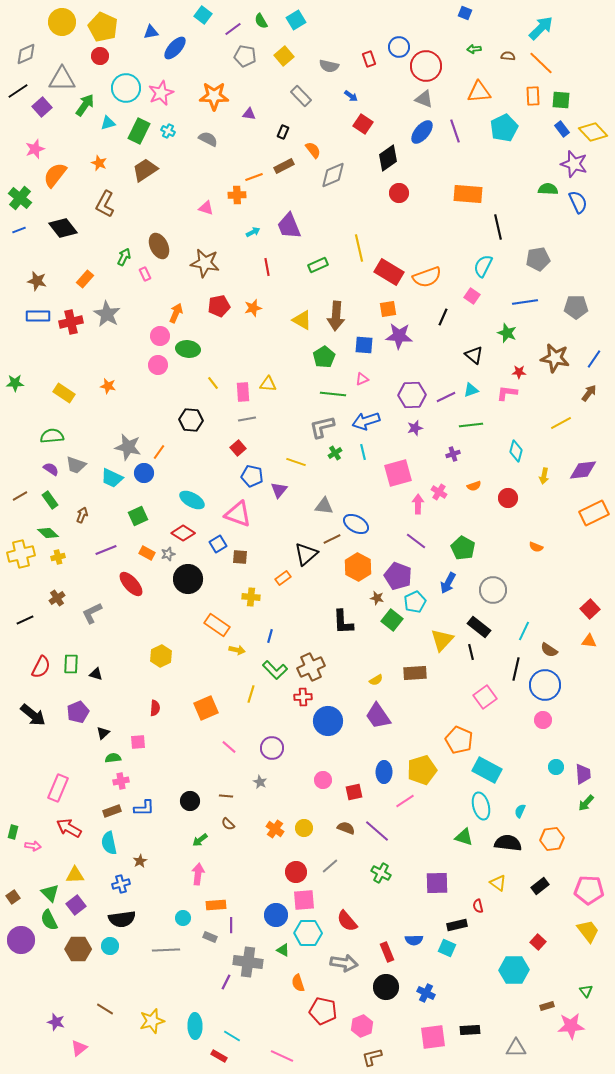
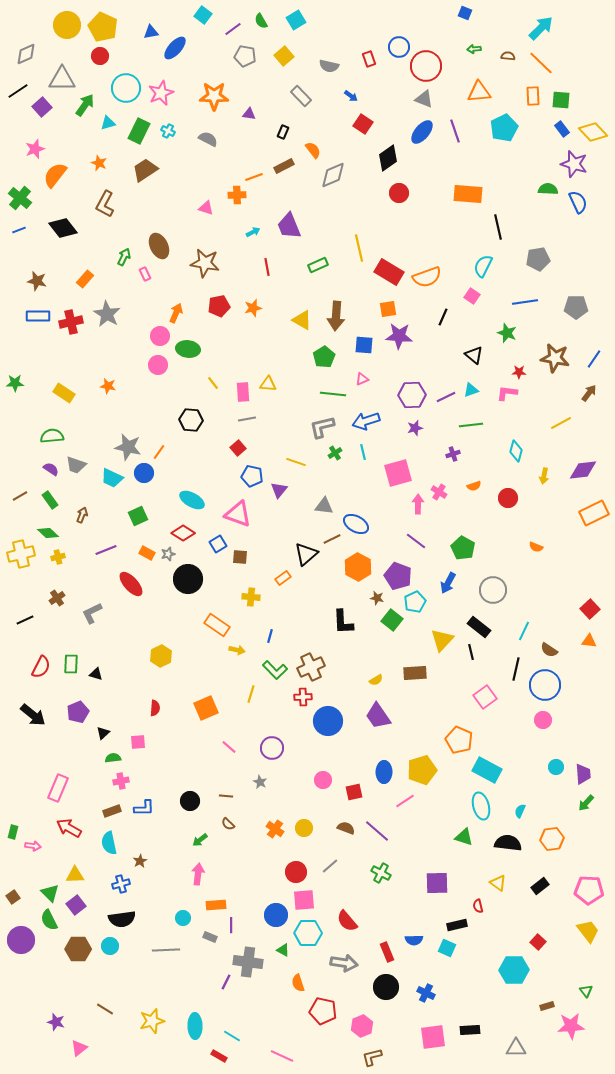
yellow circle at (62, 22): moved 5 px right, 3 px down
